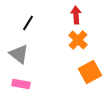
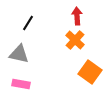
red arrow: moved 1 px right, 1 px down
orange cross: moved 3 px left
gray triangle: rotated 25 degrees counterclockwise
orange square: rotated 25 degrees counterclockwise
